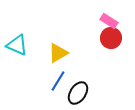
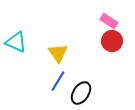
red circle: moved 1 px right, 3 px down
cyan triangle: moved 1 px left, 3 px up
yellow triangle: rotated 35 degrees counterclockwise
black ellipse: moved 3 px right
